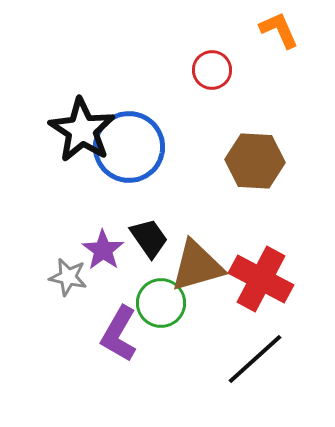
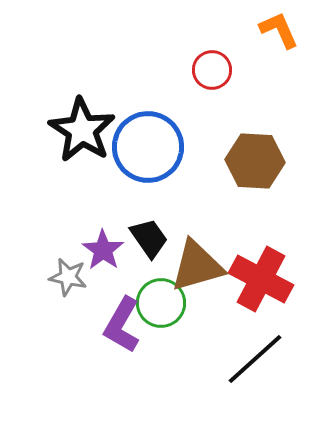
blue circle: moved 19 px right
purple L-shape: moved 3 px right, 9 px up
